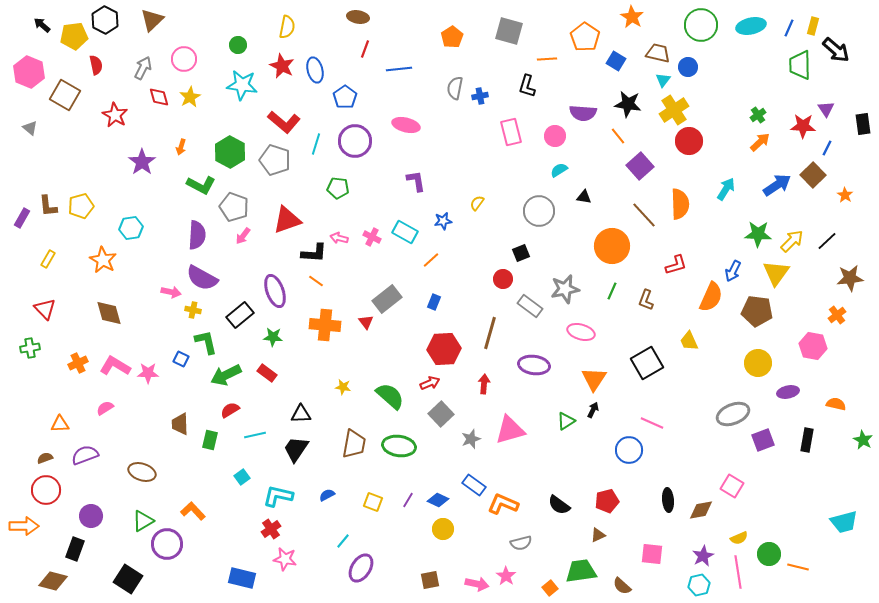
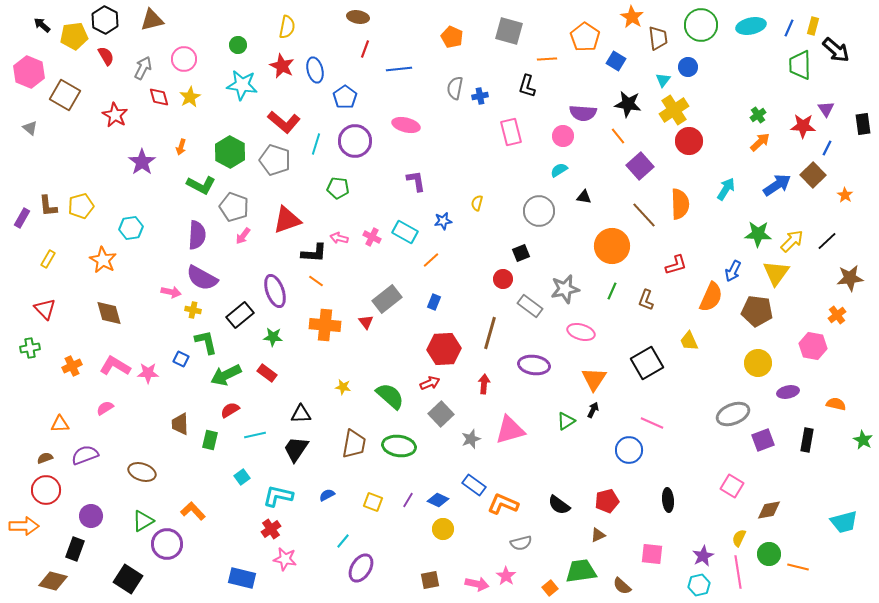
brown triangle at (152, 20): rotated 30 degrees clockwise
orange pentagon at (452, 37): rotated 15 degrees counterclockwise
brown trapezoid at (658, 53): moved 15 px up; rotated 70 degrees clockwise
red semicircle at (96, 65): moved 10 px right, 9 px up; rotated 18 degrees counterclockwise
pink circle at (555, 136): moved 8 px right
yellow semicircle at (477, 203): rotated 21 degrees counterclockwise
orange cross at (78, 363): moved 6 px left, 3 px down
brown diamond at (701, 510): moved 68 px right
yellow semicircle at (739, 538): rotated 138 degrees clockwise
